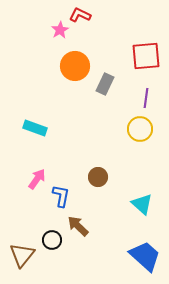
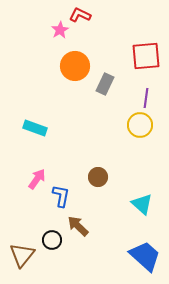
yellow circle: moved 4 px up
